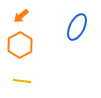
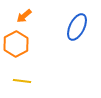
orange arrow: moved 3 px right
orange hexagon: moved 4 px left, 1 px up
